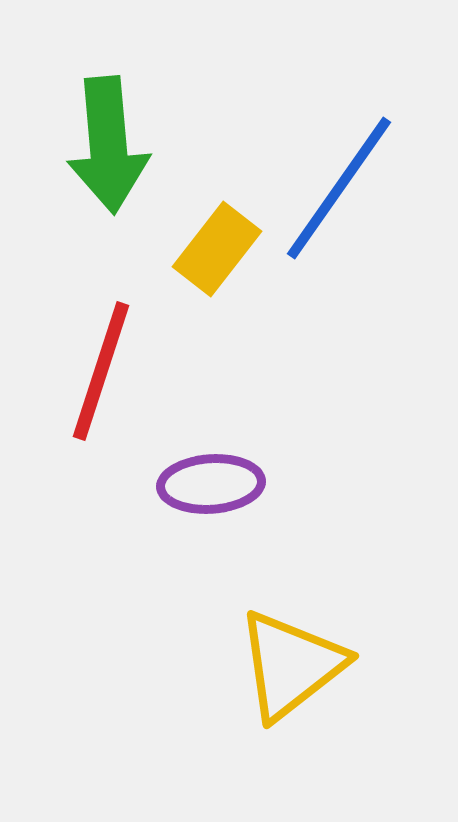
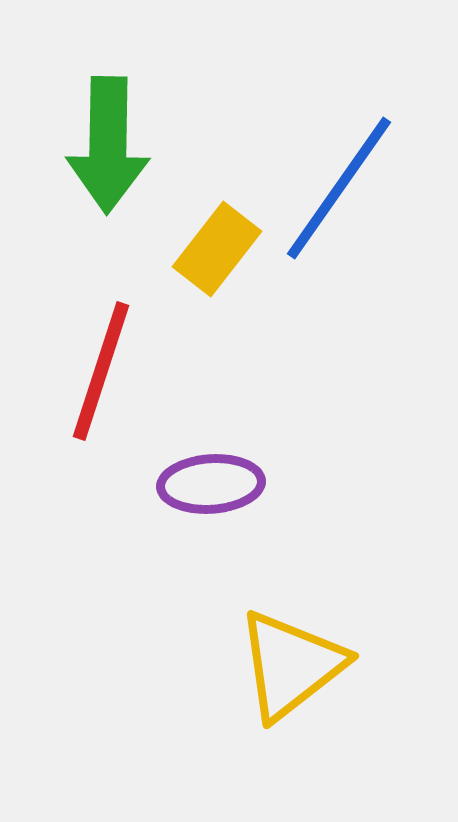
green arrow: rotated 6 degrees clockwise
